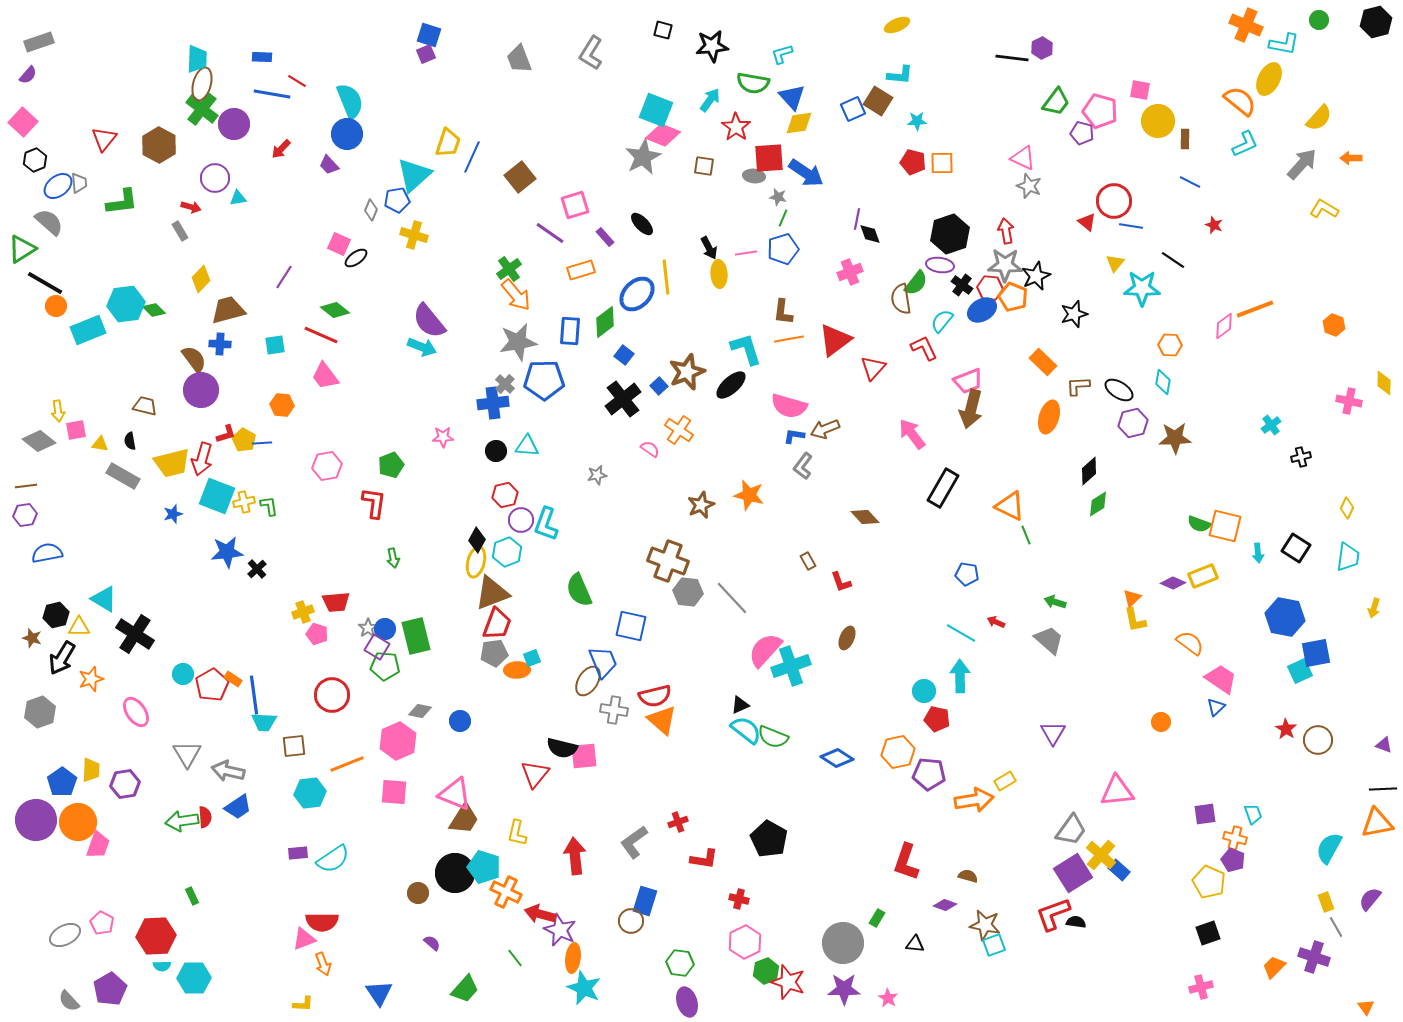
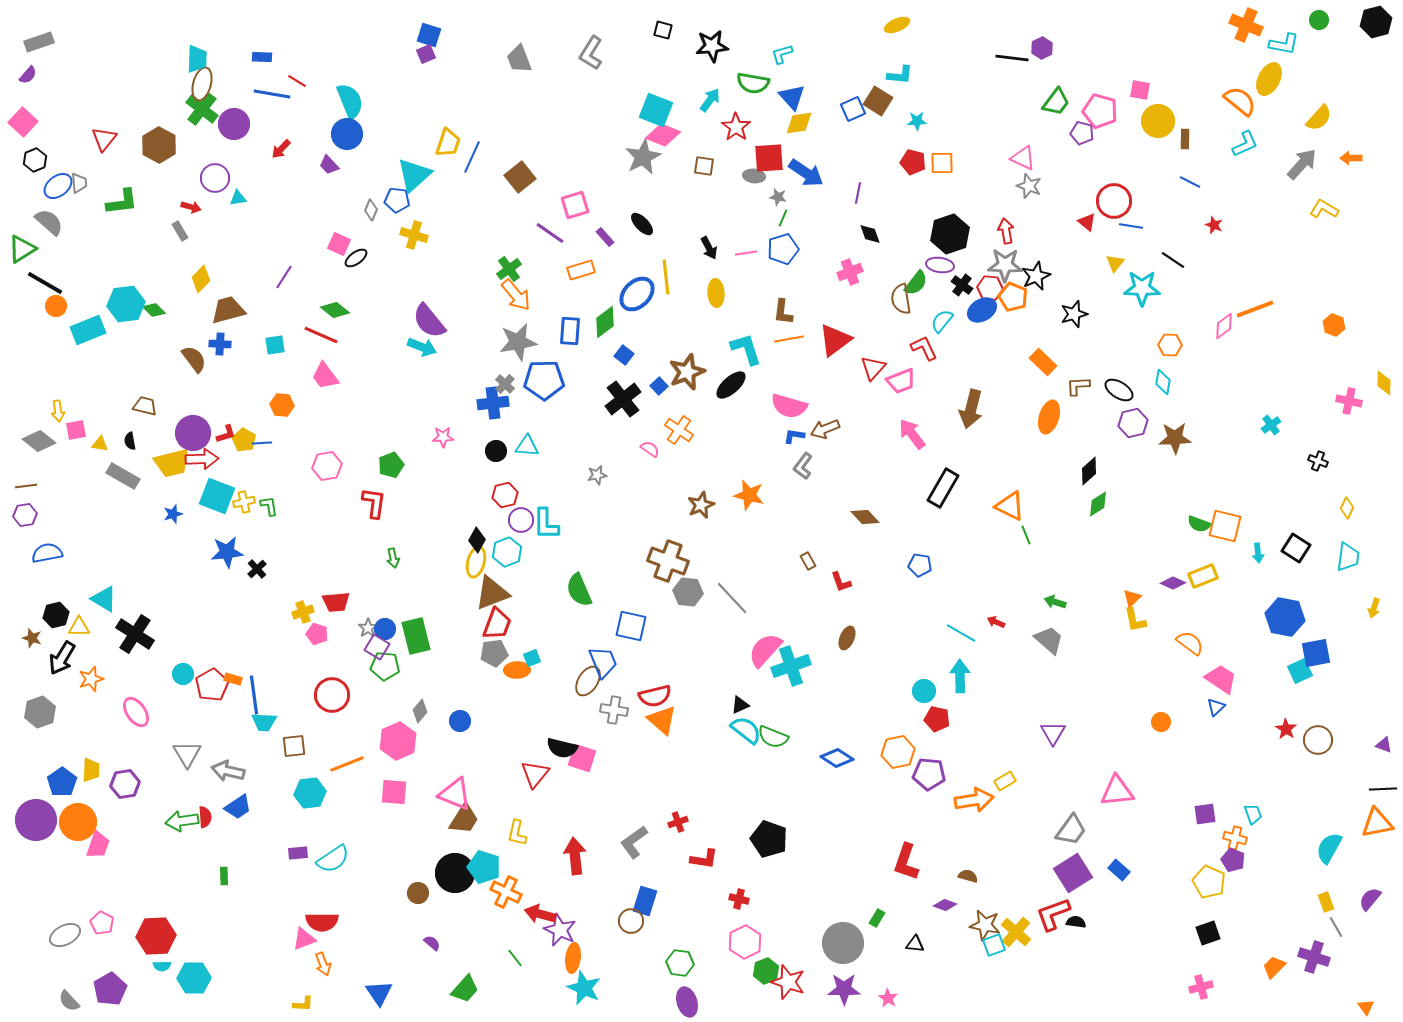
blue pentagon at (397, 200): rotated 15 degrees clockwise
purple line at (857, 219): moved 1 px right, 26 px up
yellow ellipse at (719, 274): moved 3 px left, 19 px down
pink trapezoid at (968, 381): moved 67 px left
purple circle at (201, 390): moved 8 px left, 43 px down
black cross at (1301, 457): moved 17 px right, 4 px down; rotated 36 degrees clockwise
red arrow at (202, 459): rotated 108 degrees counterclockwise
cyan L-shape at (546, 524): rotated 20 degrees counterclockwise
blue pentagon at (967, 574): moved 47 px left, 9 px up
orange rectangle at (233, 679): rotated 18 degrees counterclockwise
gray diamond at (420, 711): rotated 60 degrees counterclockwise
pink square at (584, 756): moved 2 px left, 2 px down; rotated 24 degrees clockwise
black pentagon at (769, 839): rotated 9 degrees counterclockwise
yellow cross at (1101, 855): moved 85 px left, 77 px down
green rectangle at (192, 896): moved 32 px right, 20 px up; rotated 24 degrees clockwise
